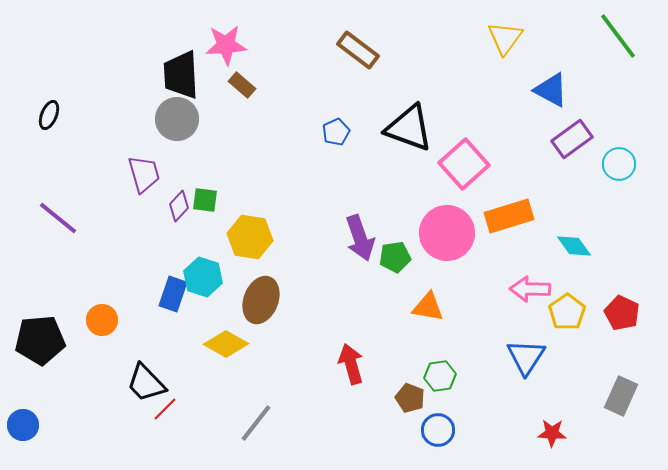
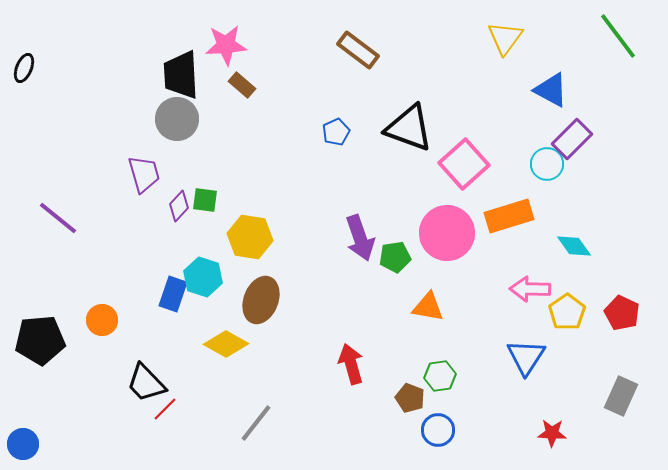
black ellipse at (49, 115): moved 25 px left, 47 px up
purple rectangle at (572, 139): rotated 9 degrees counterclockwise
cyan circle at (619, 164): moved 72 px left
blue circle at (23, 425): moved 19 px down
